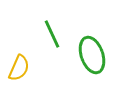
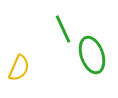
green line: moved 11 px right, 5 px up
